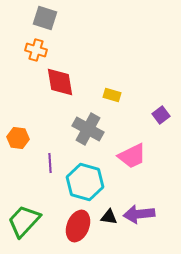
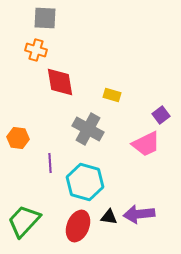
gray square: rotated 15 degrees counterclockwise
pink trapezoid: moved 14 px right, 12 px up
